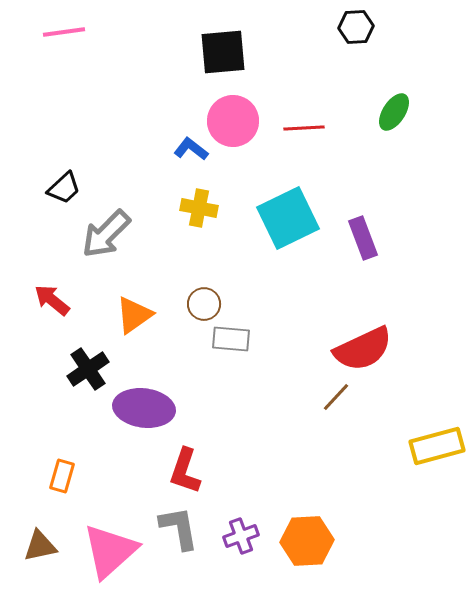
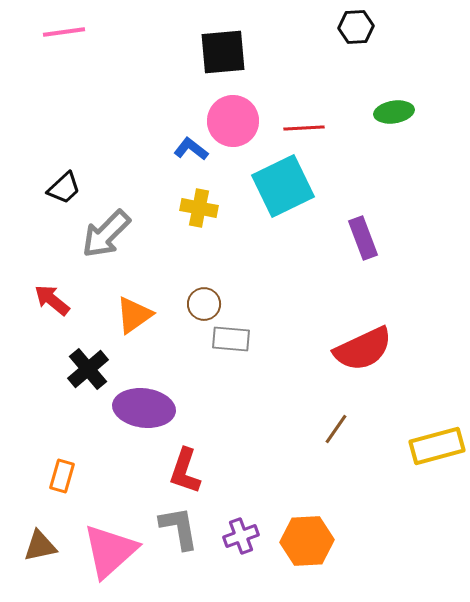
green ellipse: rotated 48 degrees clockwise
cyan square: moved 5 px left, 32 px up
black cross: rotated 6 degrees counterclockwise
brown line: moved 32 px down; rotated 8 degrees counterclockwise
